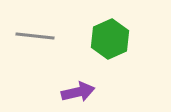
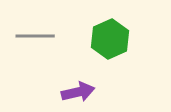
gray line: rotated 6 degrees counterclockwise
